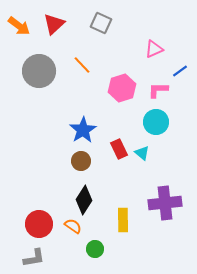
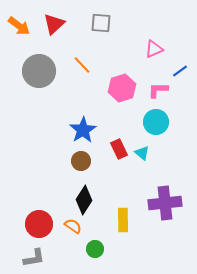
gray square: rotated 20 degrees counterclockwise
